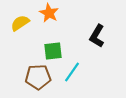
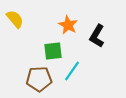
orange star: moved 19 px right, 12 px down
yellow semicircle: moved 5 px left, 4 px up; rotated 84 degrees clockwise
cyan line: moved 1 px up
brown pentagon: moved 1 px right, 2 px down
